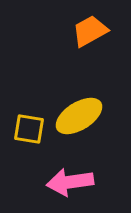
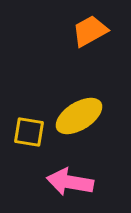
yellow square: moved 3 px down
pink arrow: rotated 18 degrees clockwise
